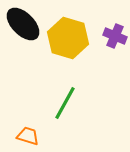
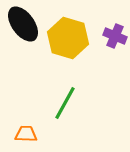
black ellipse: rotated 9 degrees clockwise
orange trapezoid: moved 2 px left, 2 px up; rotated 15 degrees counterclockwise
